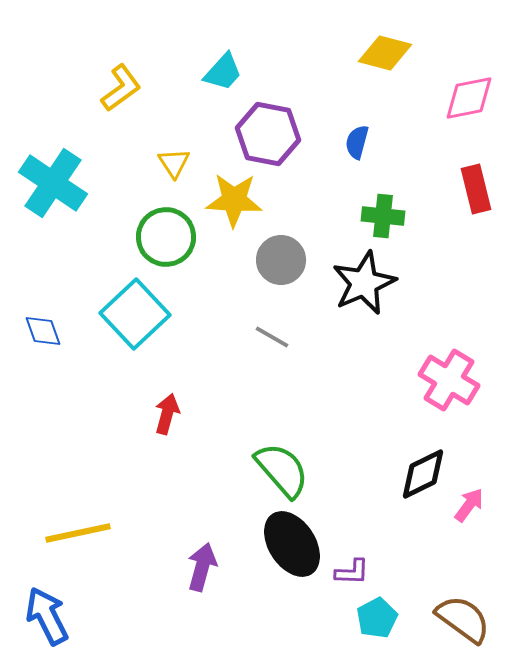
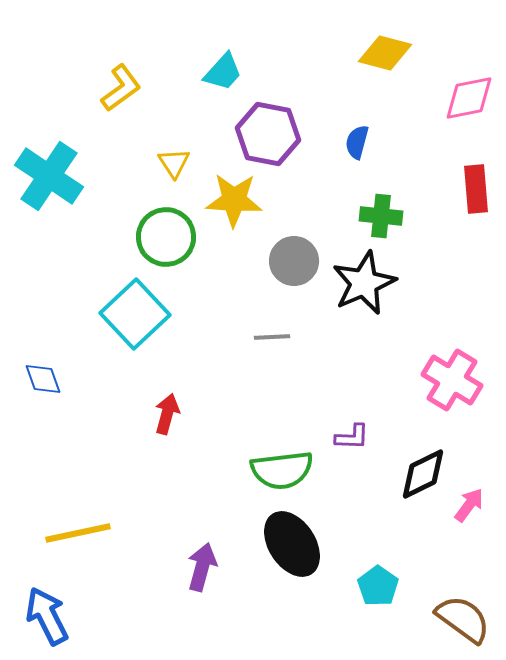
cyan cross: moved 4 px left, 7 px up
red rectangle: rotated 9 degrees clockwise
green cross: moved 2 px left
gray circle: moved 13 px right, 1 px down
blue diamond: moved 48 px down
gray line: rotated 33 degrees counterclockwise
pink cross: moved 3 px right
green semicircle: rotated 124 degrees clockwise
purple L-shape: moved 135 px up
cyan pentagon: moved 1 px right, 32 px up; rotated 9 degrees counterclockwise
